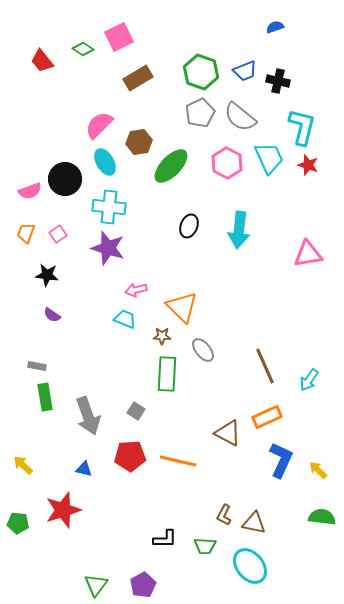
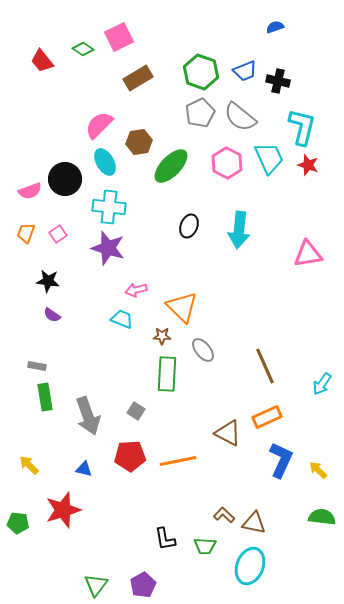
black star at (47, 275): moved 1 px right, 6 px down
cyan trapezoid at (125, 319): moved 3 px left
cyan arrow at (309, 380): moved 13 px right, 4 px down
orange line at (178, 461): rotated 24 degrees counterclockwise
yellow arrow at (23, 465): moved 6 px right
brown L-shape at (224, 515): rotated 105 degrees clockwise
black L-shape at (165, 539): rotated 80 degrees clockwise
cyan ellipse at (250, 566): rotated 60 degrees clockwise
